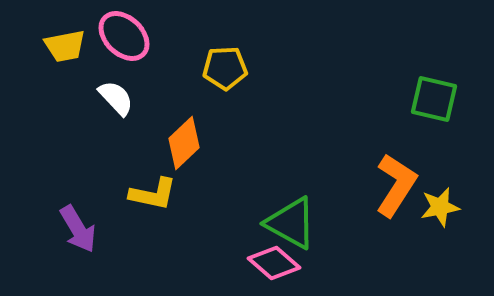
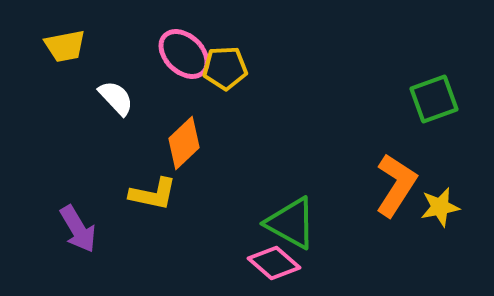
pink ellipse: moved 60 px right, 18 px down
green square: rotated 33 degrees counterclockwise
